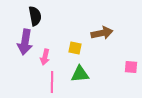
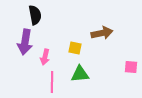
black semicircle: moved 1 px up
